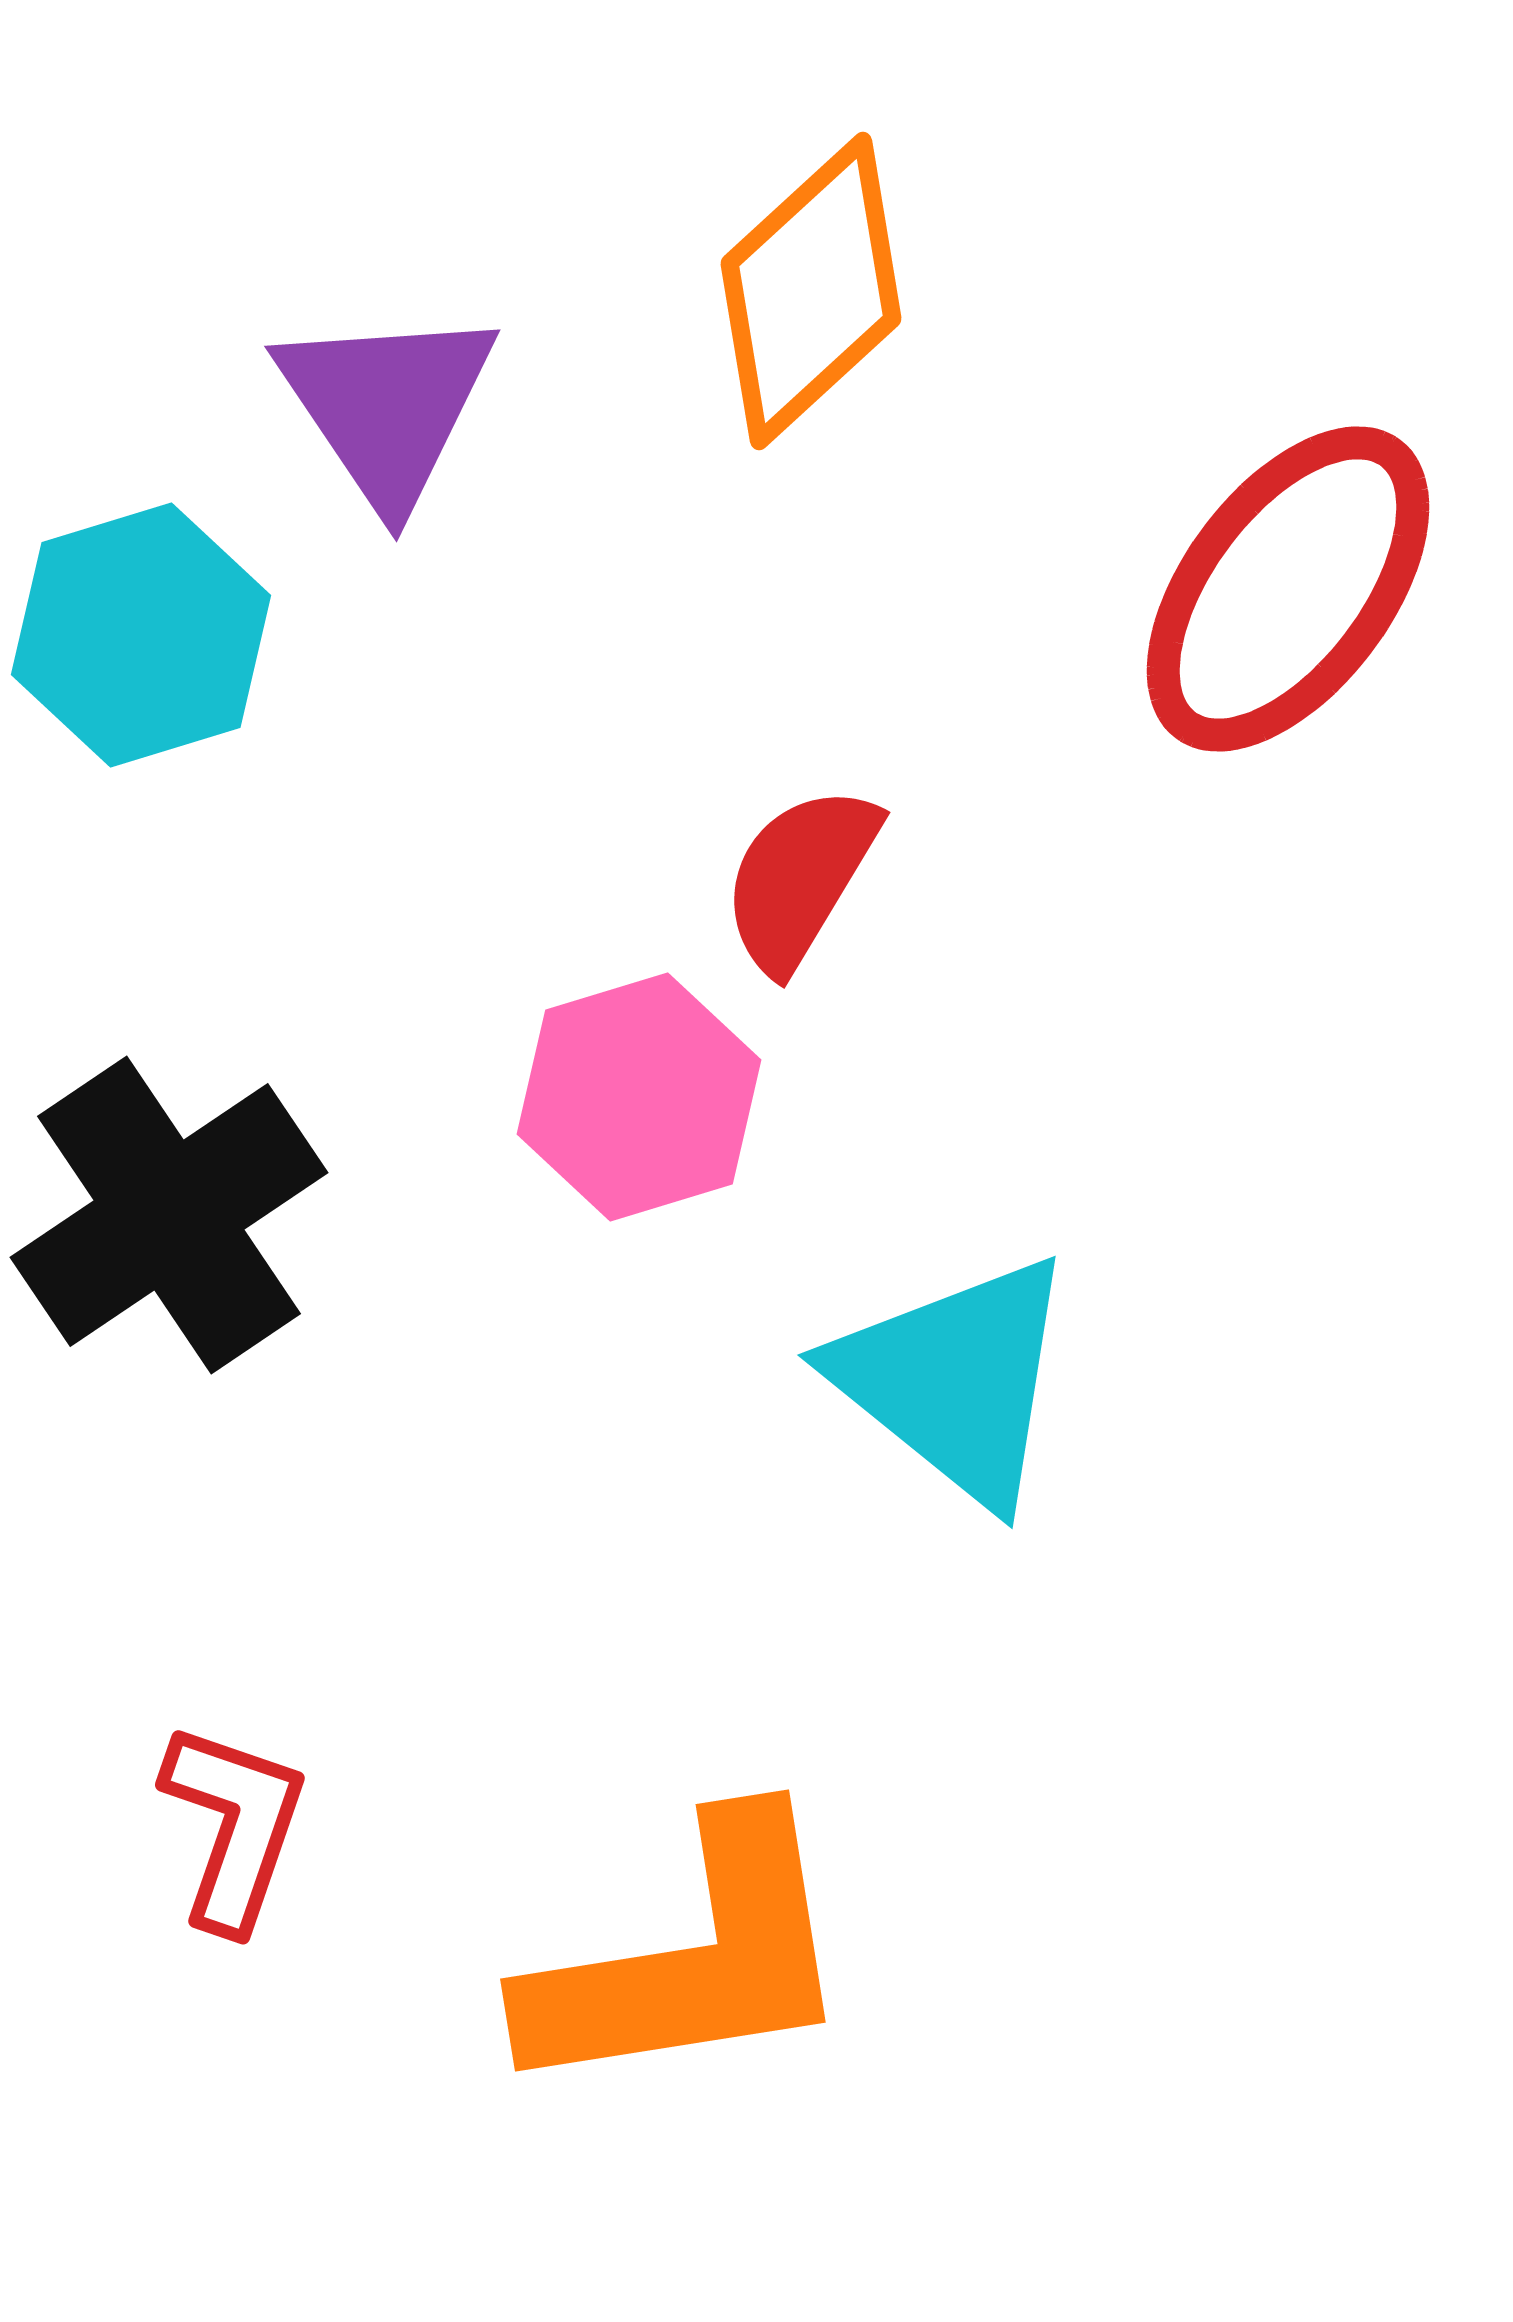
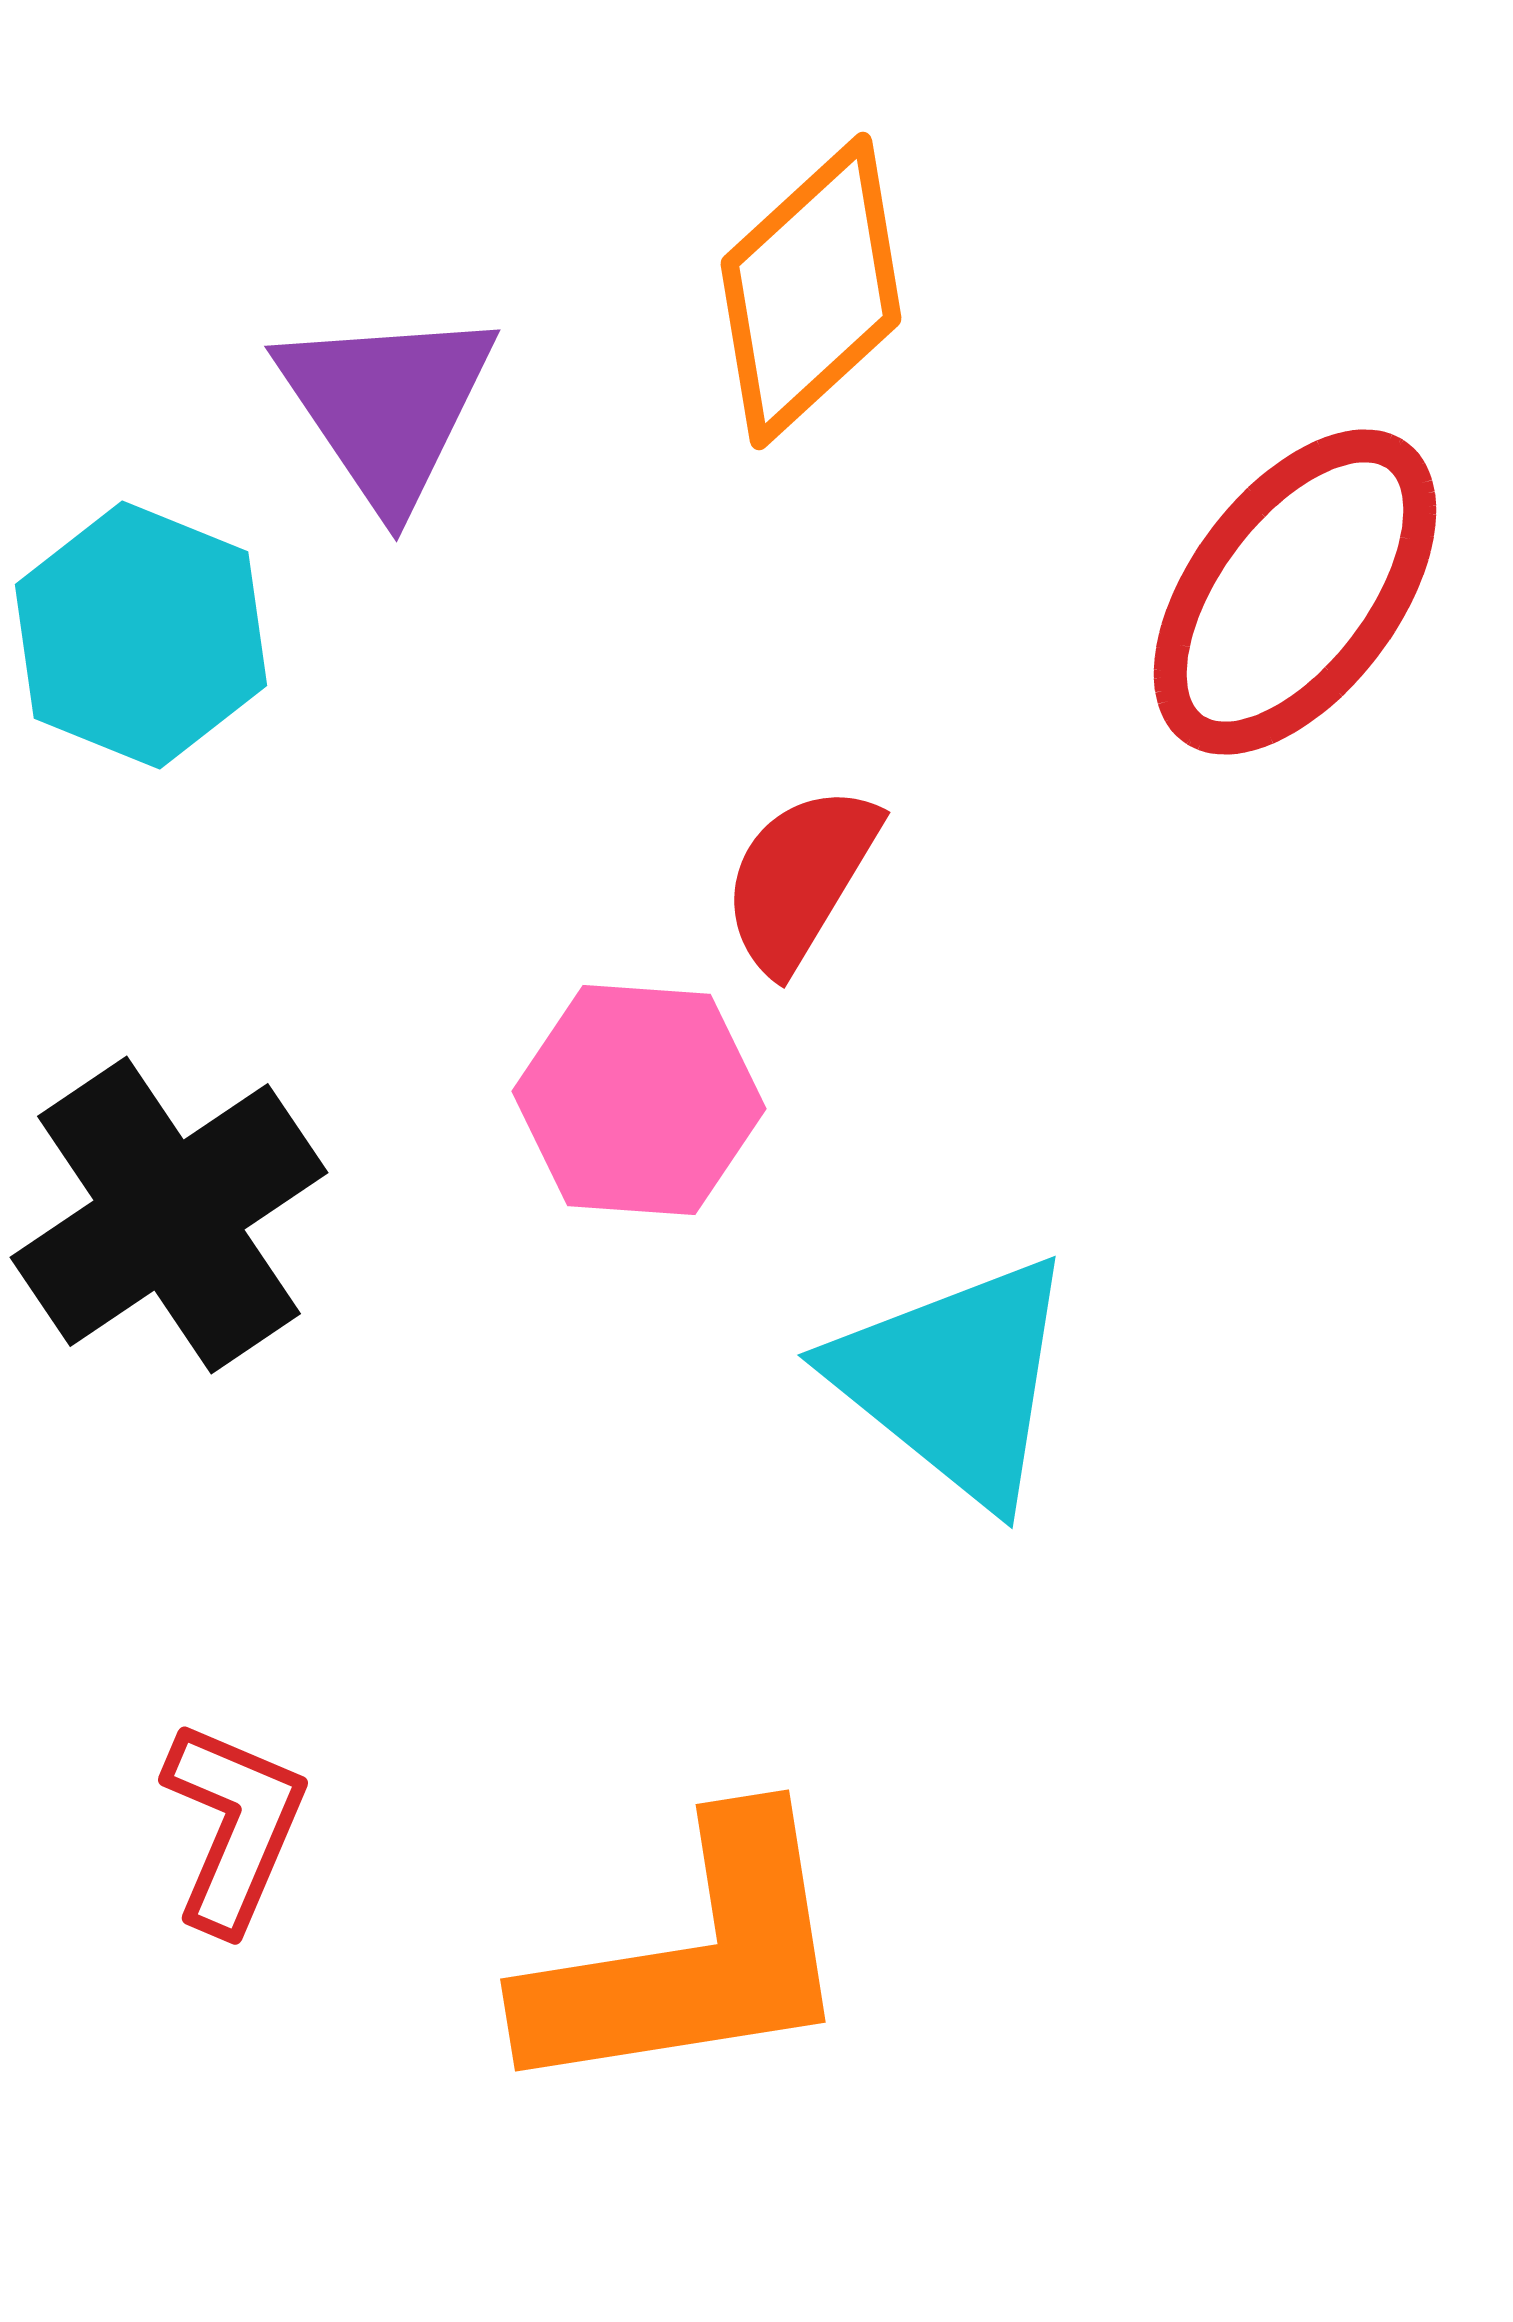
red ellipse: moved 7 px right, 3 px down
cyan hexagon: rotated 21 degrees counterclockwise
pink hexagon: moved 3 px down; rotated 21 degrees clockwise
red L-shape: rotated 4 degrees clockwise
